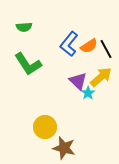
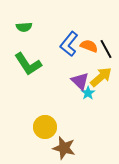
orange semicircle: rotated 126 degrees counterclockwise
purple triangle: moved 2 px right
